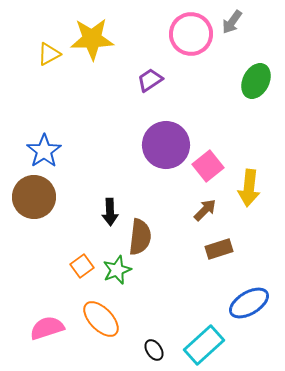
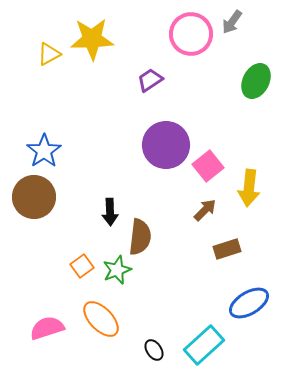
brown rectangle: moved 8 px right
